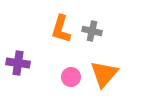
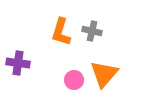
orange L-shape: moved 3 px down
pink circle: moved 3 px right, 3 px down
